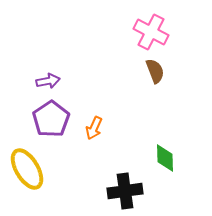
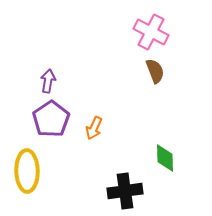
purple arrow: rotated 70 degrees counterclockwise
yellow ellipse: moved 2 px down; rotated 30 degrees clockwise
